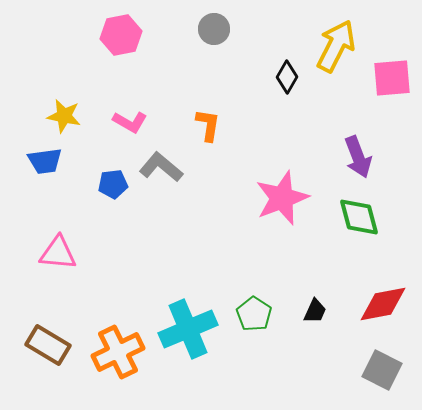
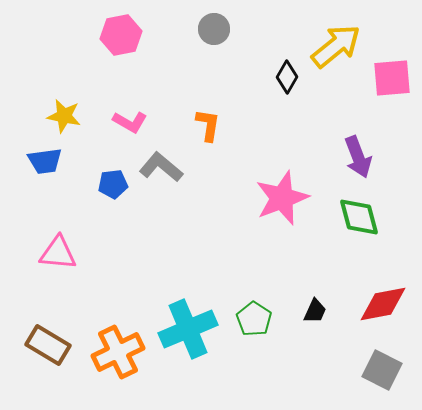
yellow arrow: rotated 24 degrees clockwise
green pentagon: moved 5 px down
